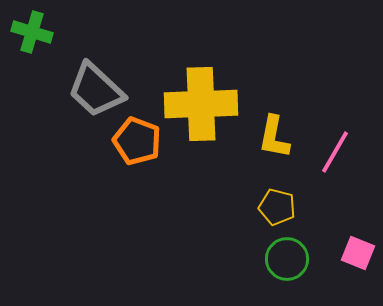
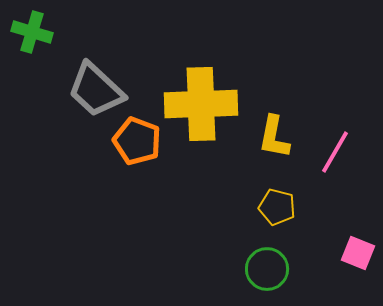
green circle: moved 20 px left, 10 px down
